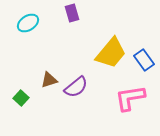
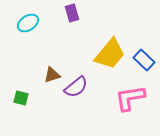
yellow trapezoid: moved 1 px left, 1 px down
blue rectangle: rotated 10 degrees counterclockwise
brown triangle: moved 3 px right, 5 px up
green square: rotated 28 degrees counterclockwise
